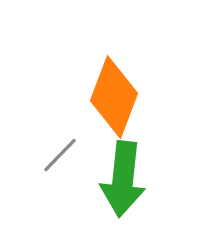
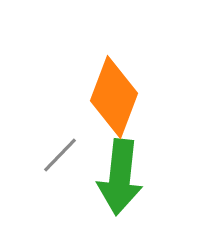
green arrow: moved 3 px left, 2 px up
